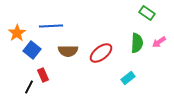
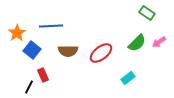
green semicircle: rotated 42 degrees clockwise
